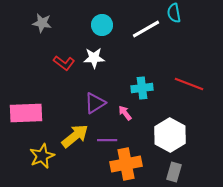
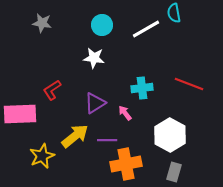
white star: rotated 10 degrees clockwise
red L-shape: moved 12 px left, 27 px down; rotated 110 degrees clockwise
pink rectangle: moved 6 px left, 1 px down
